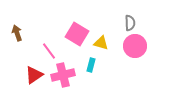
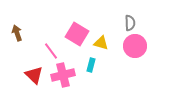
pink line: moved 2 px right
red triangle: rotated 42 degrees counterclockwise
